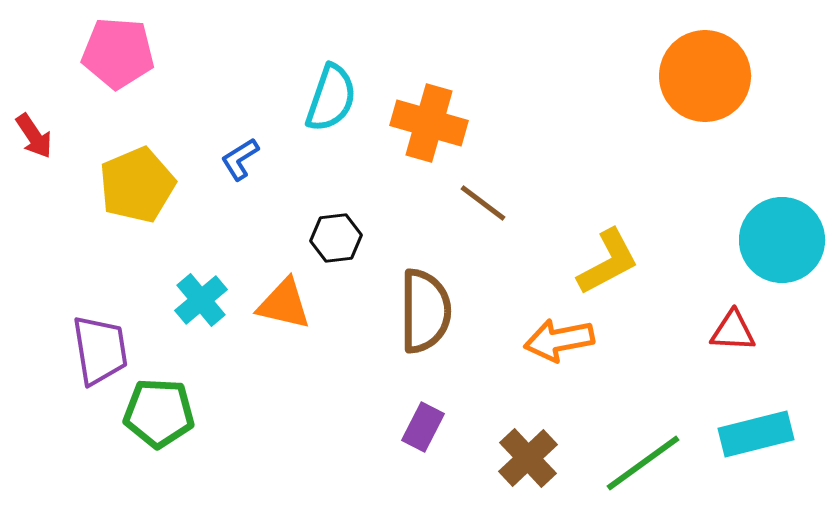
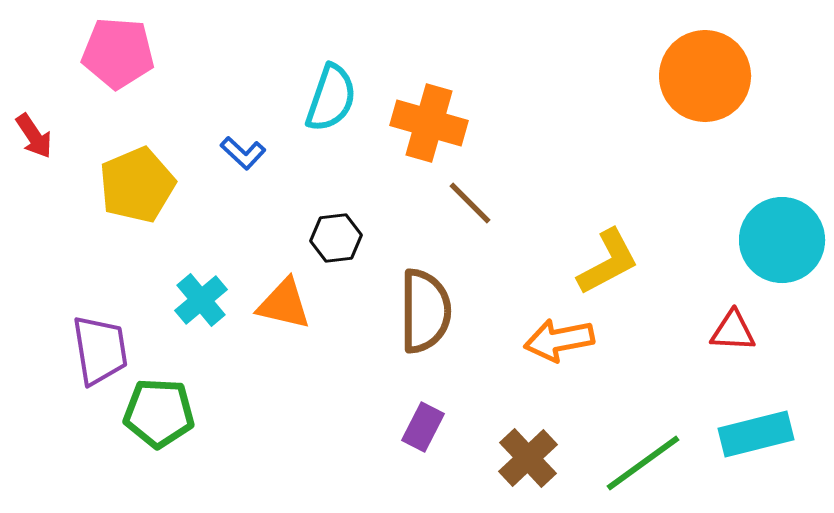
blue L-shape: moved 3 px right, 6 px up; rotated 105 degrees counterclockwise
brown line: moved 13 px left; rotated 8 degrees clockwise
